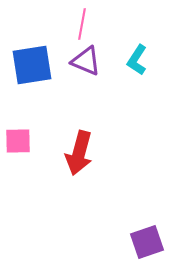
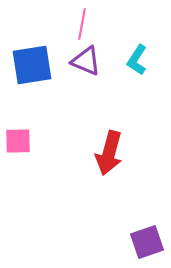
red arrow: moved 30 px right
